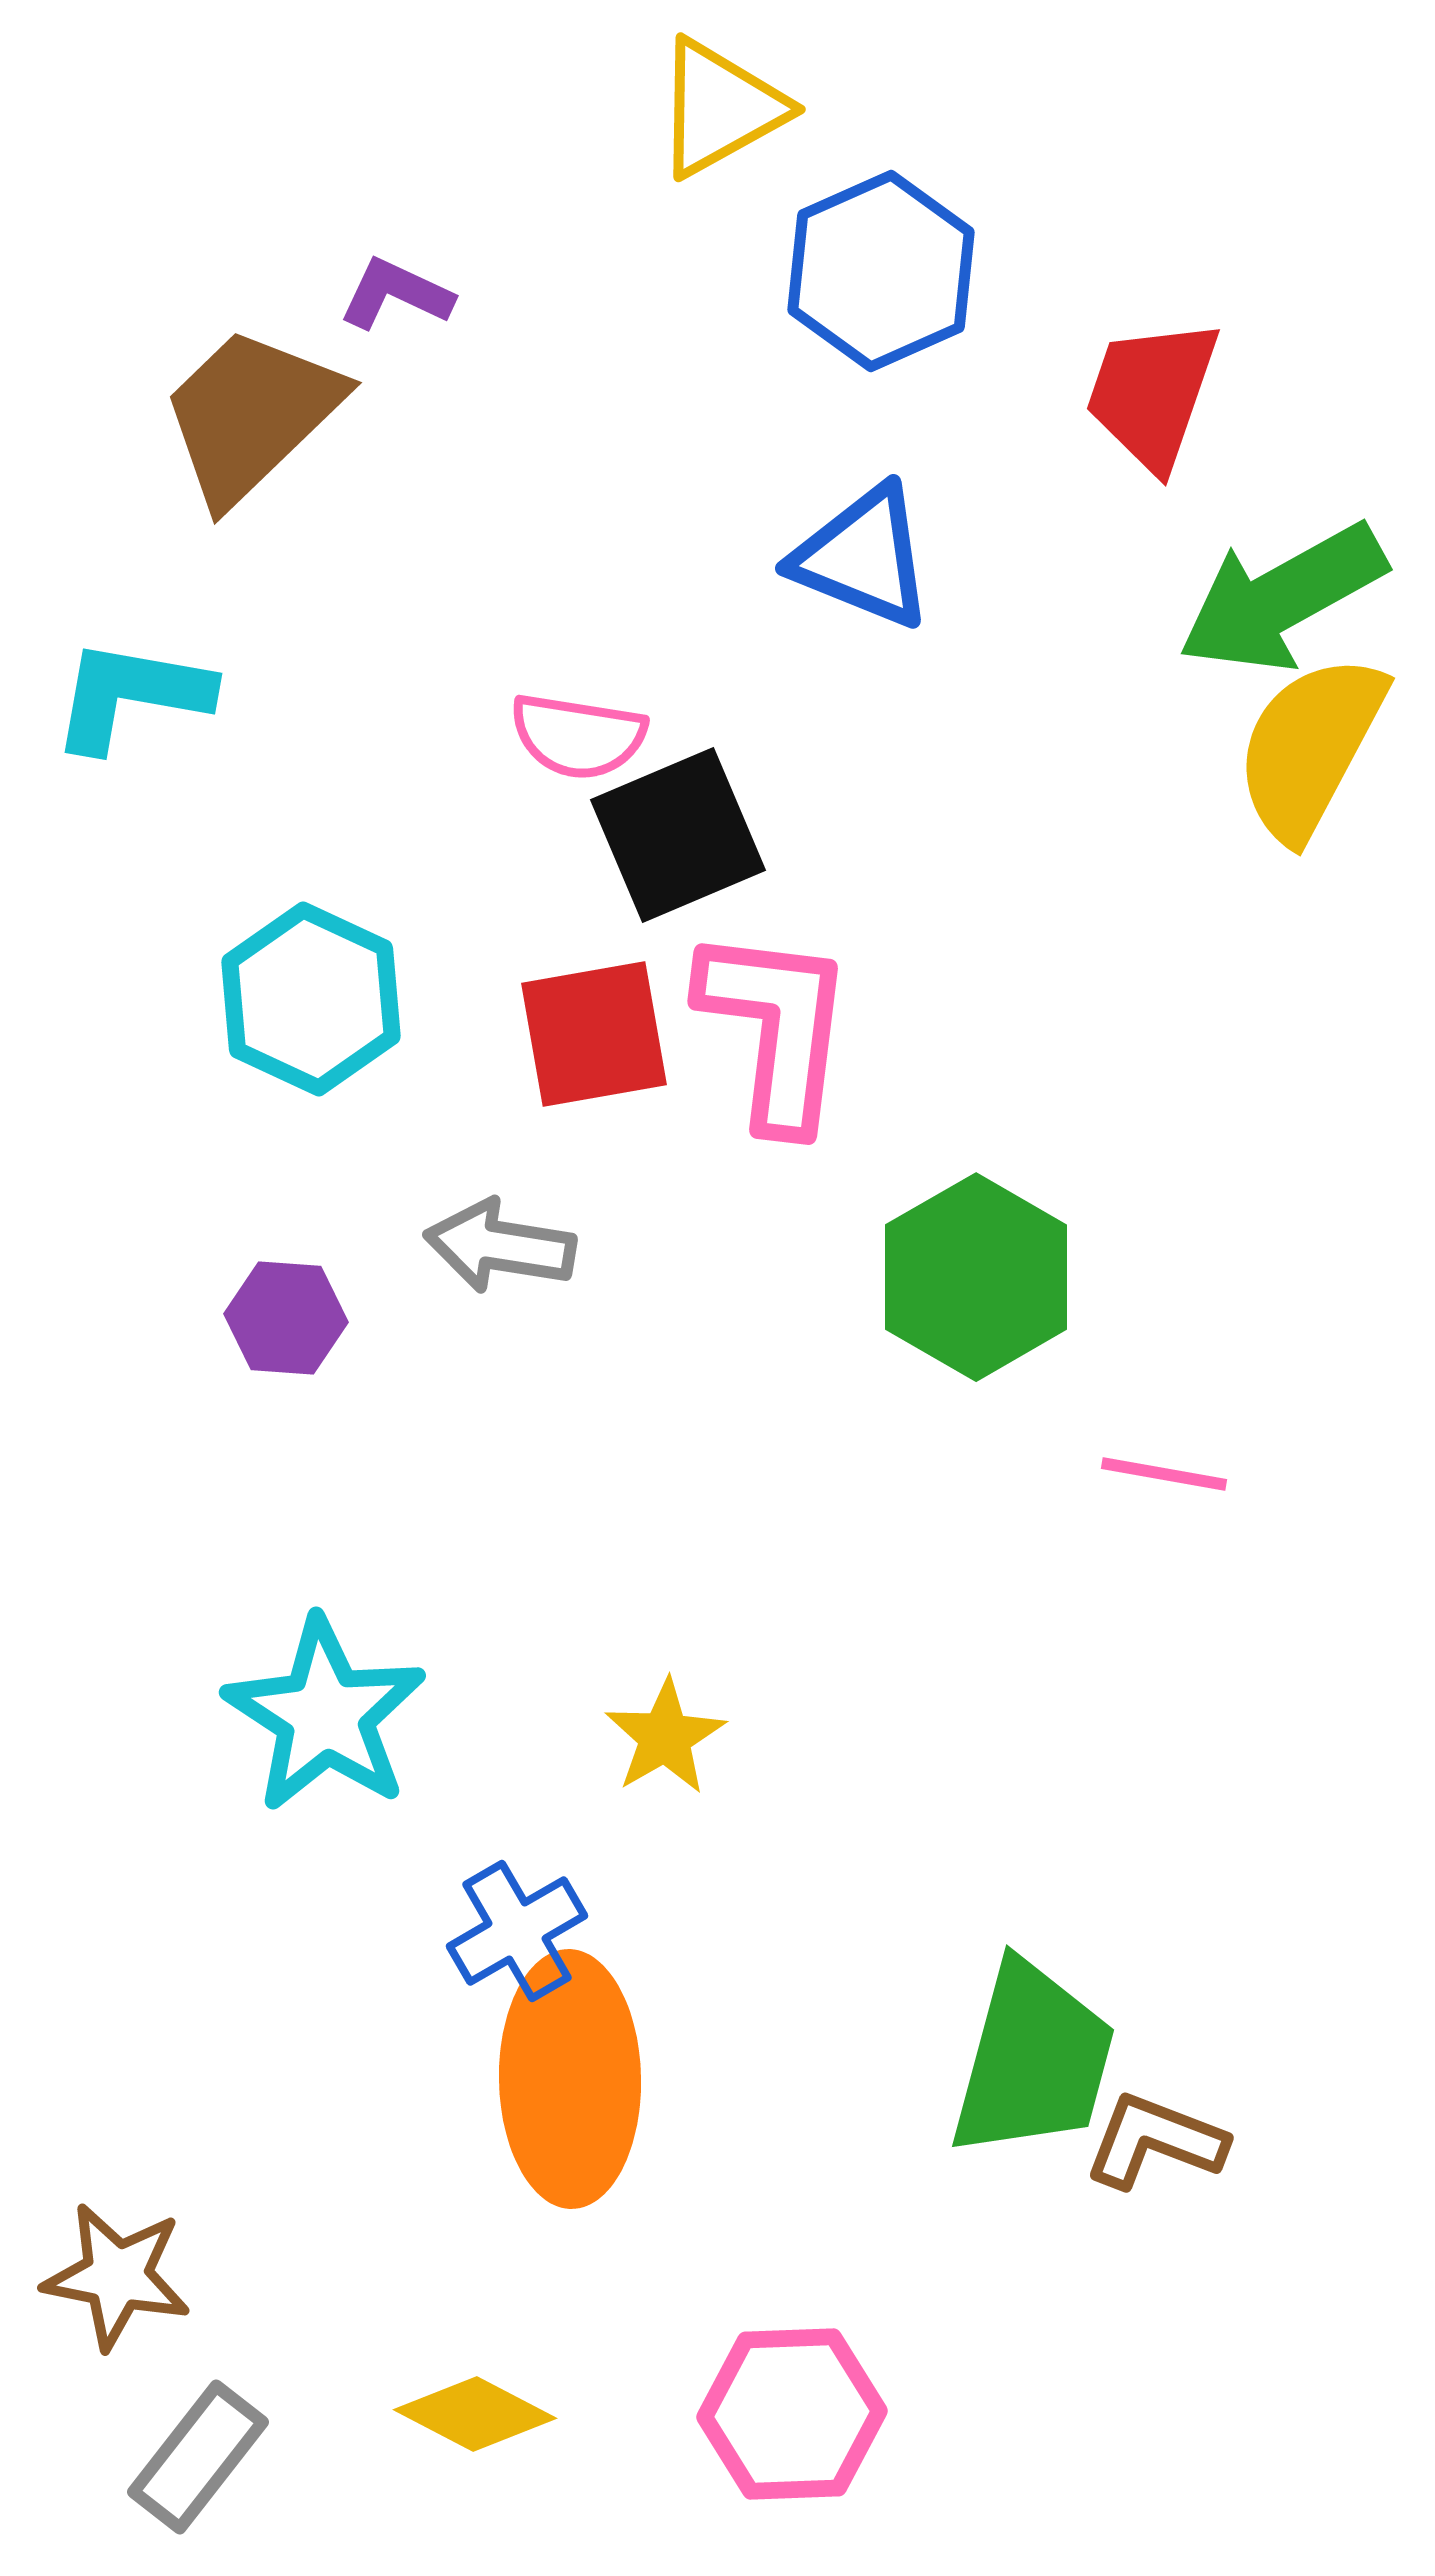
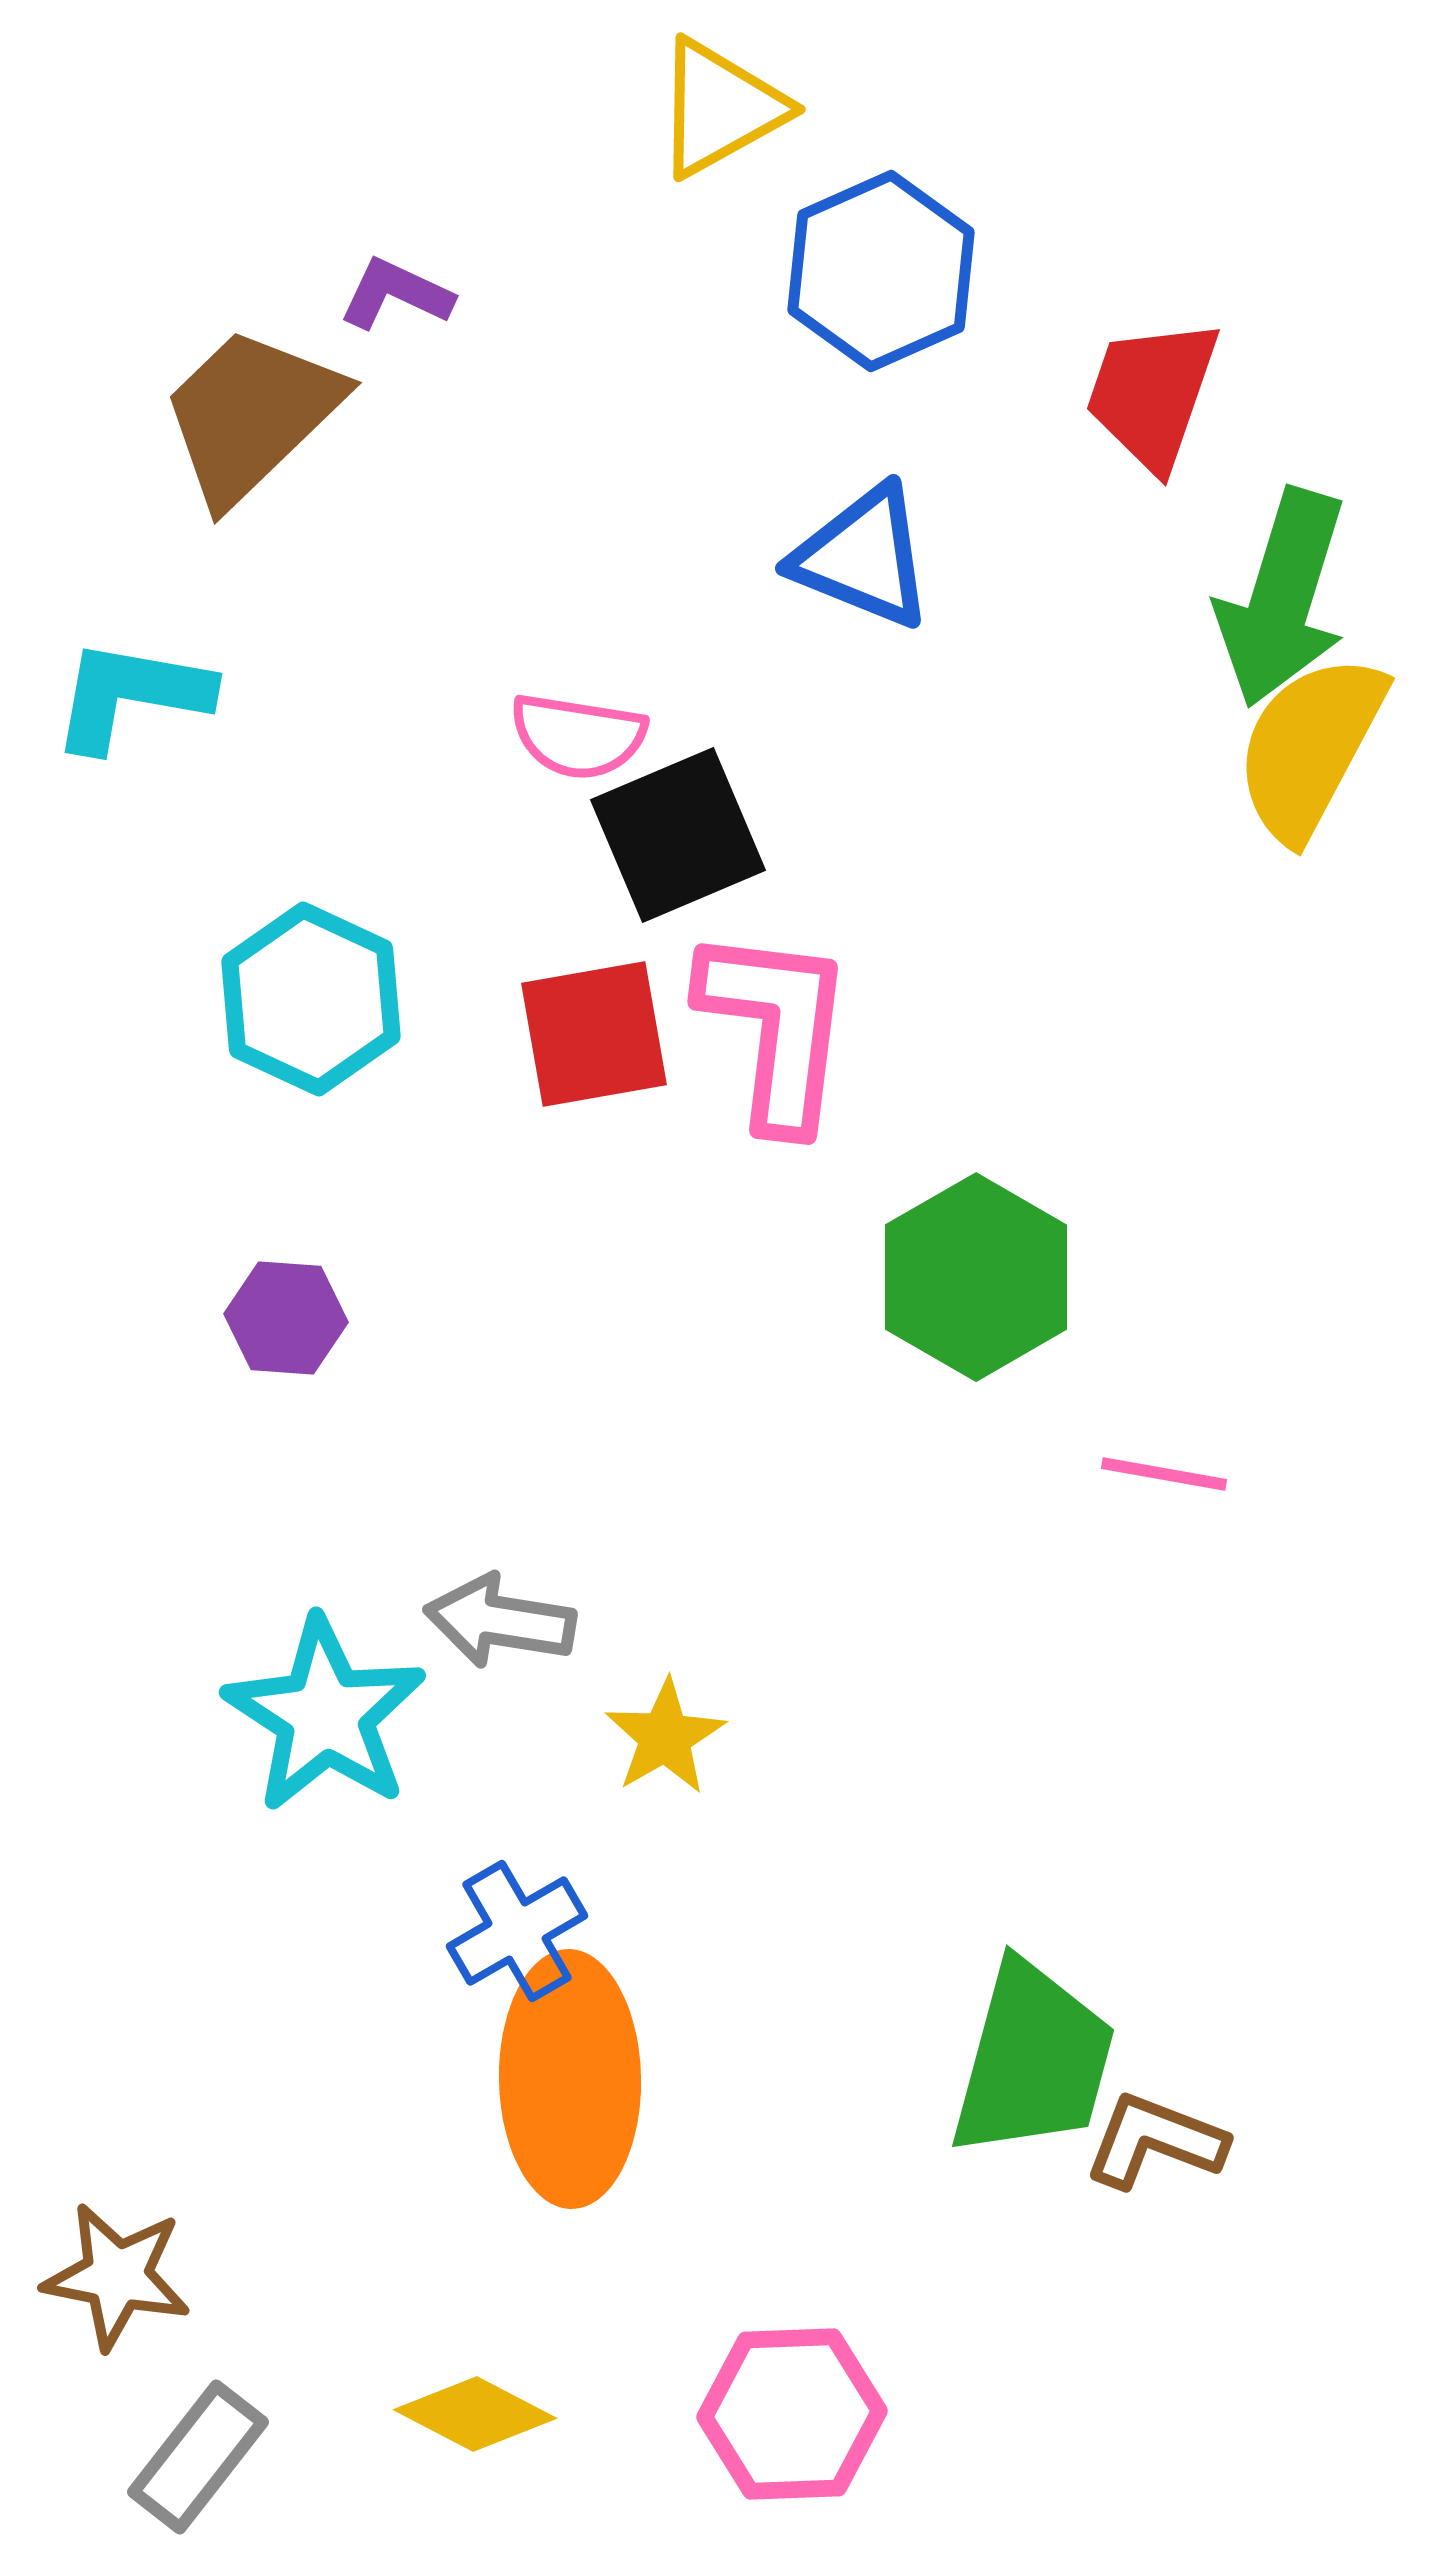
green arrow: rotated 44 degrees counterclockwise
gray arrow: moved 375 px down
